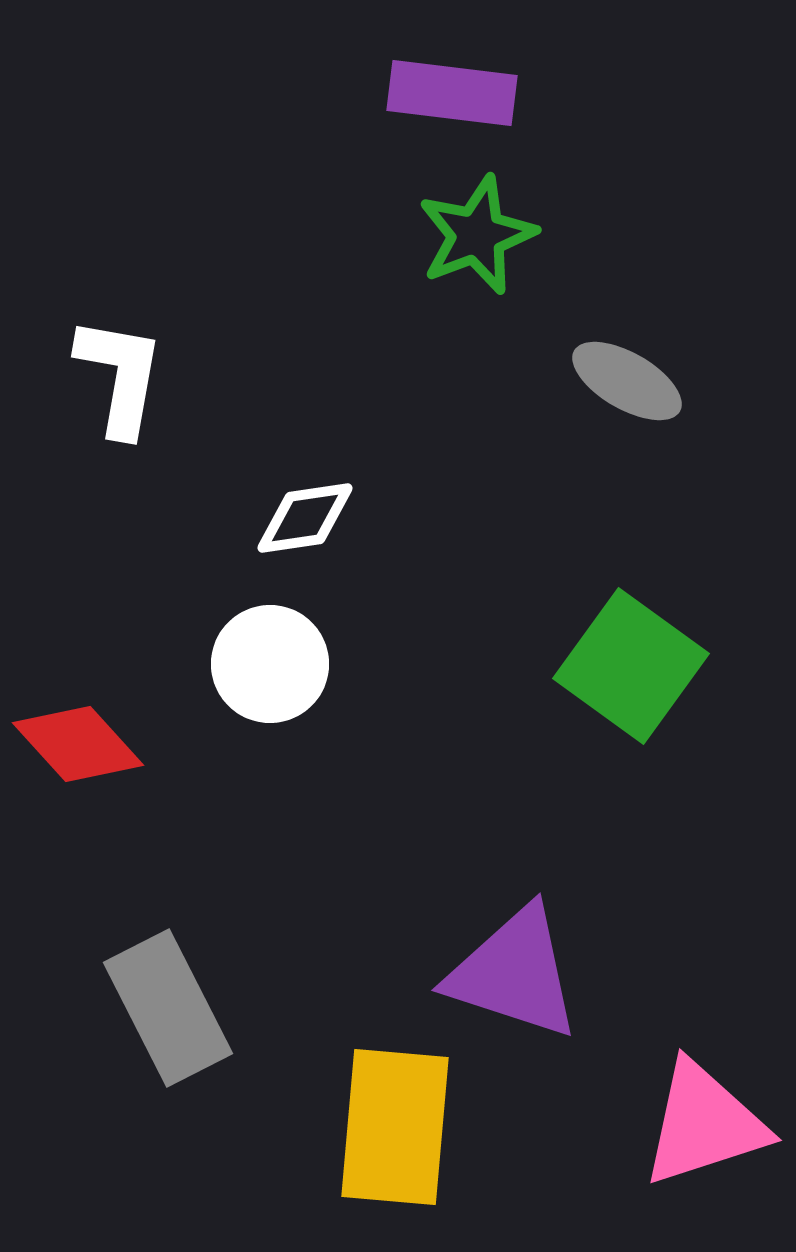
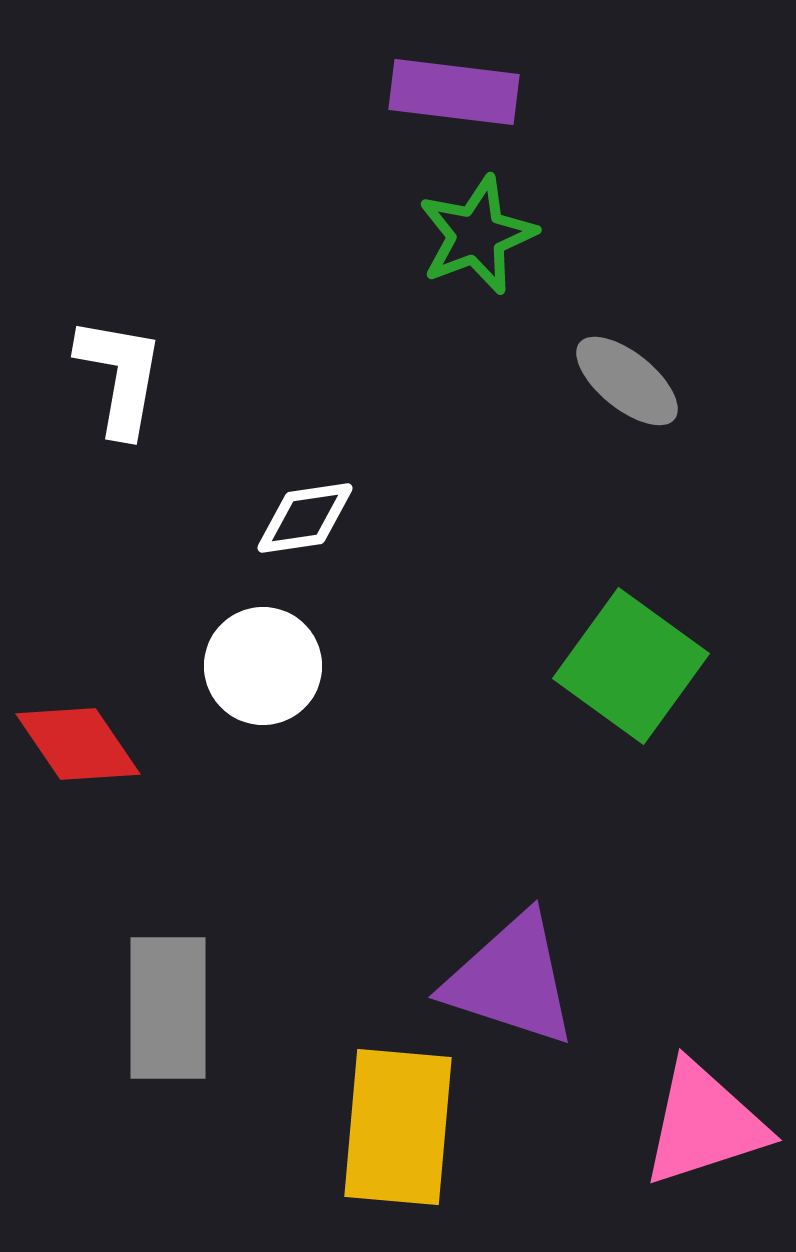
purple rectangle: moved 2 px right, 1 px up
gray ellipse: rotated 9 degrees clockwise
white circle: moved 7 px left, 2 px down
red diamond: rotated 8 degrees clockwise
purple triangle: moved 3 px left, 7 px down
gray rectangle: rotated 27 degrees clockwise
yellow rectangle: moved 3 px right
